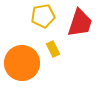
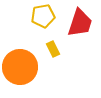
orange circle: moved 2 px left, 4 px down
